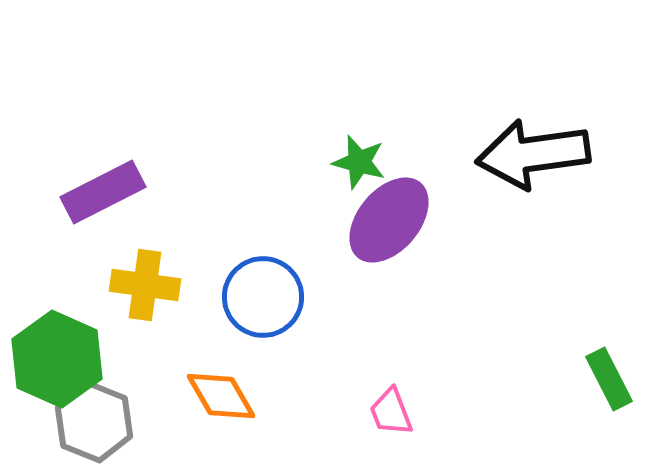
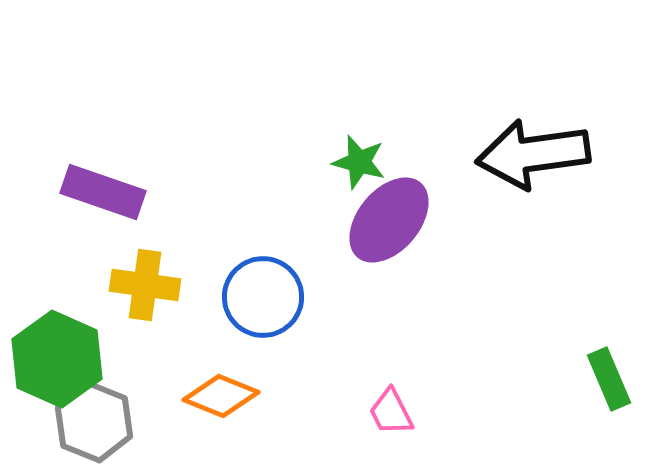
purple rectangle: rotated 46 degrees clockwise
green rectangle: rotated 4 degrees clockwise
orange diamond: rotated 38 degrees counterclockwise
pink trapezoid: rotated 6 degrees counterclockwise
